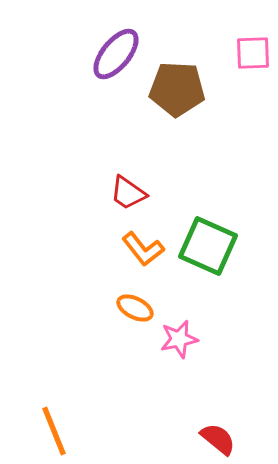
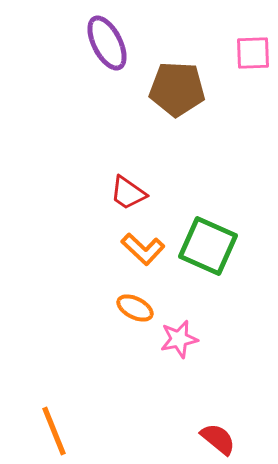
purple ellipse: moved 9 px left, 11 px up; rotated 66 degrees counterclockwise
orange L-shape: rotated 9 degrees counterclockwise
